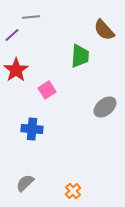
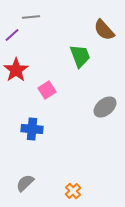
green trapezoid: rotated 25 degrees counterclockwise
